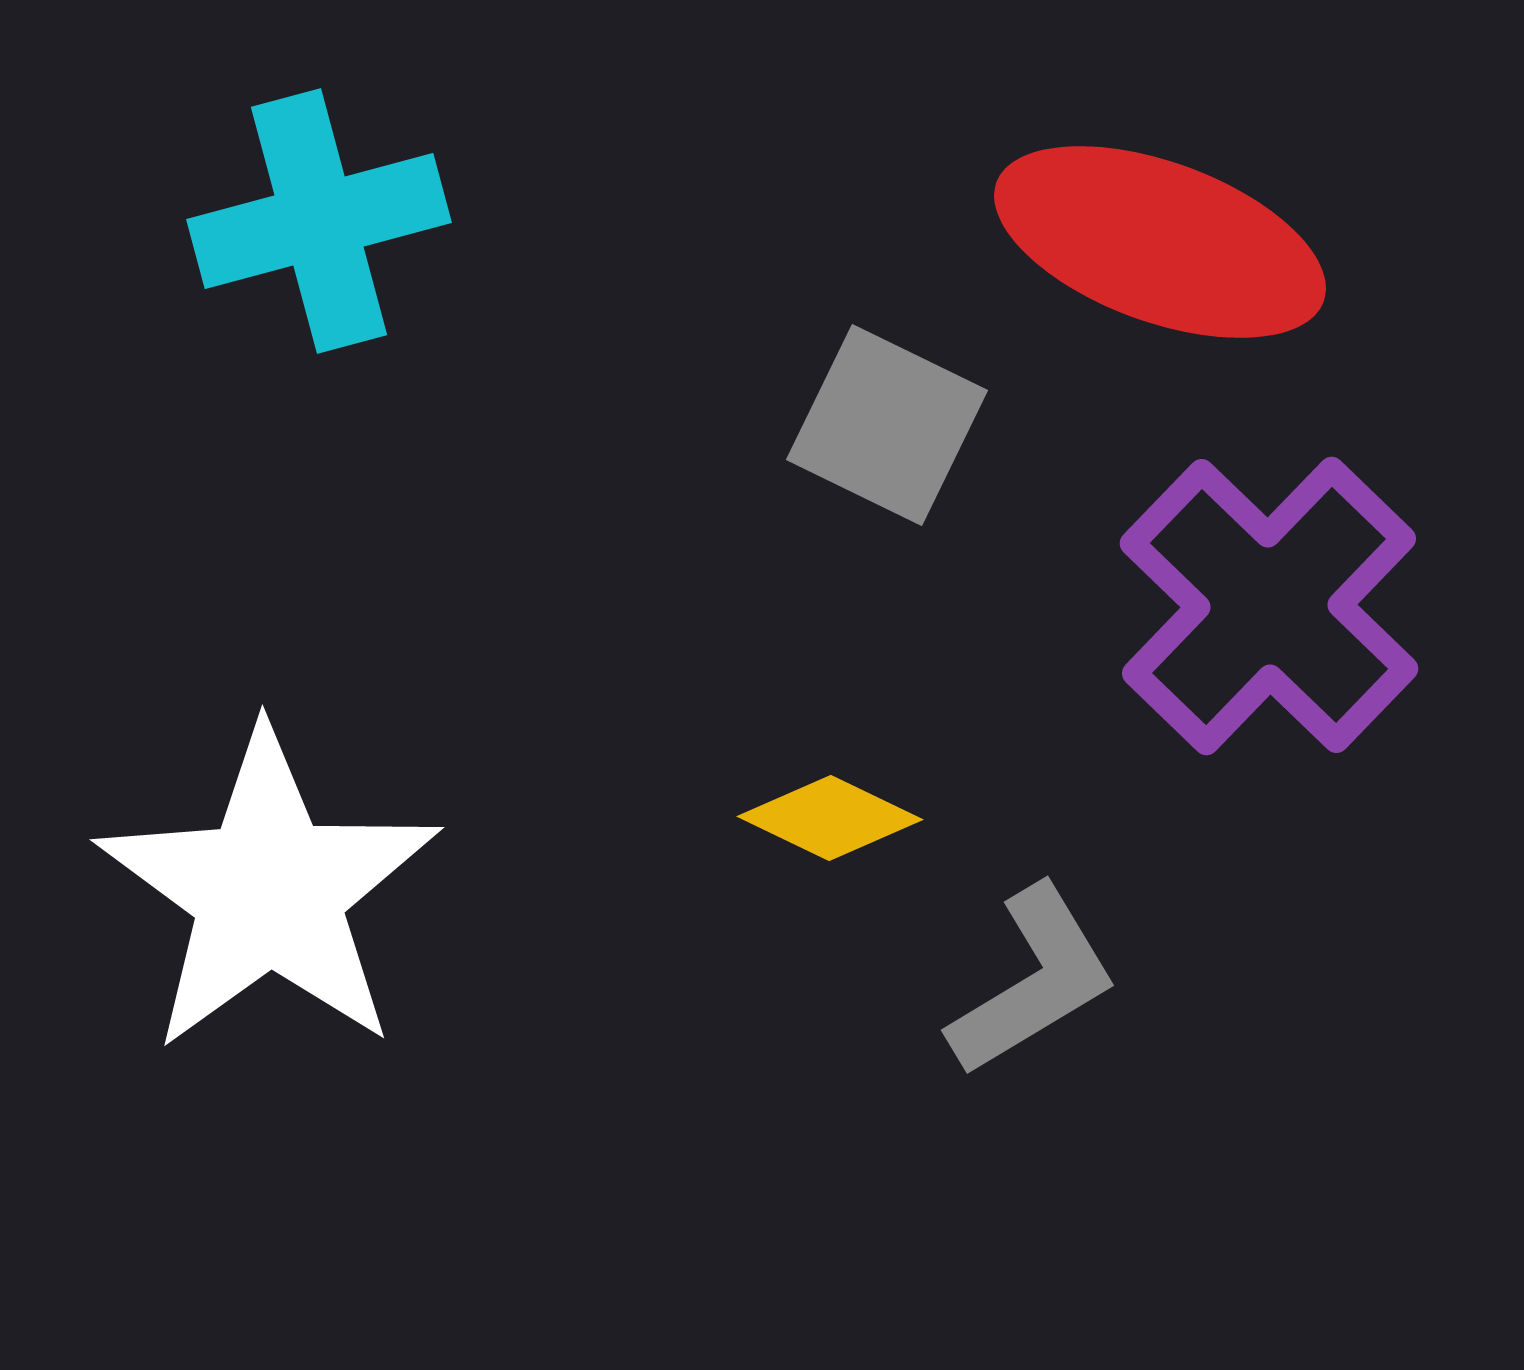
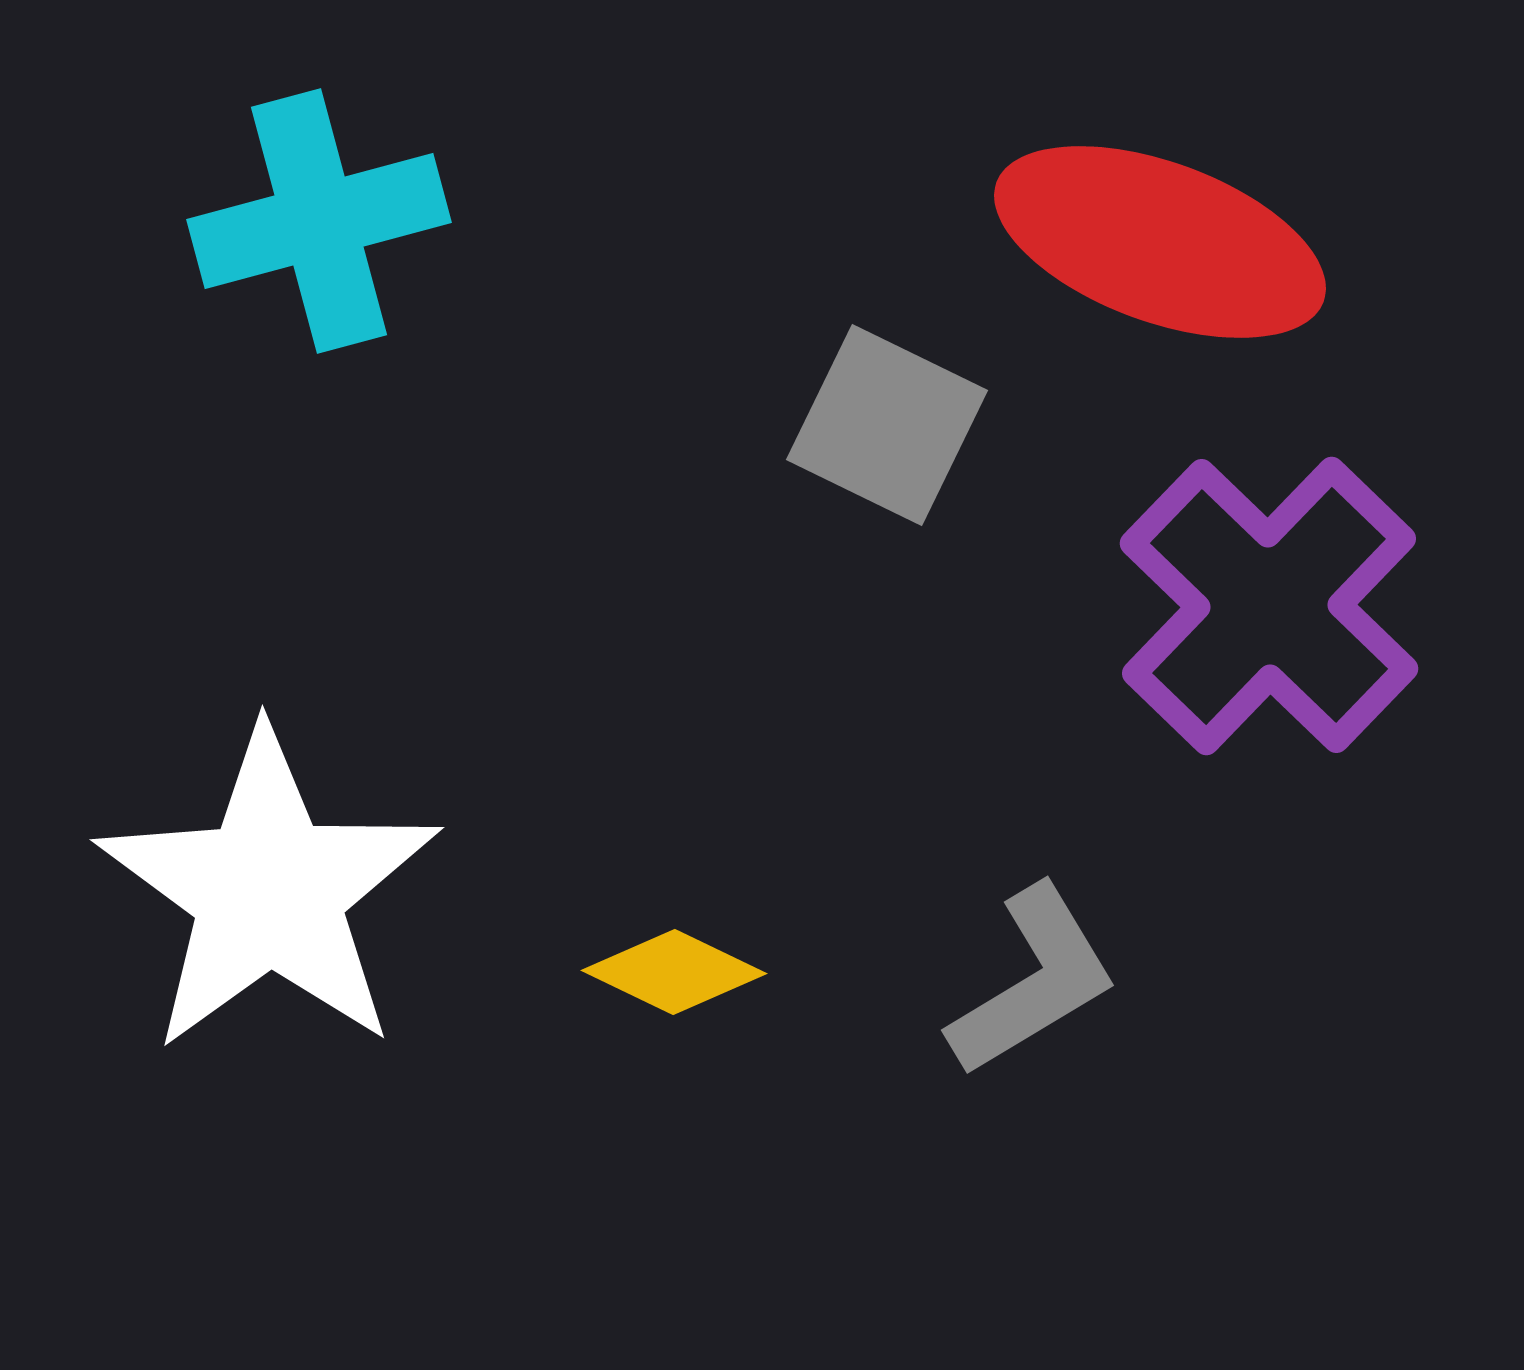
yellow diamond: moved 156 px left, 154 px down
